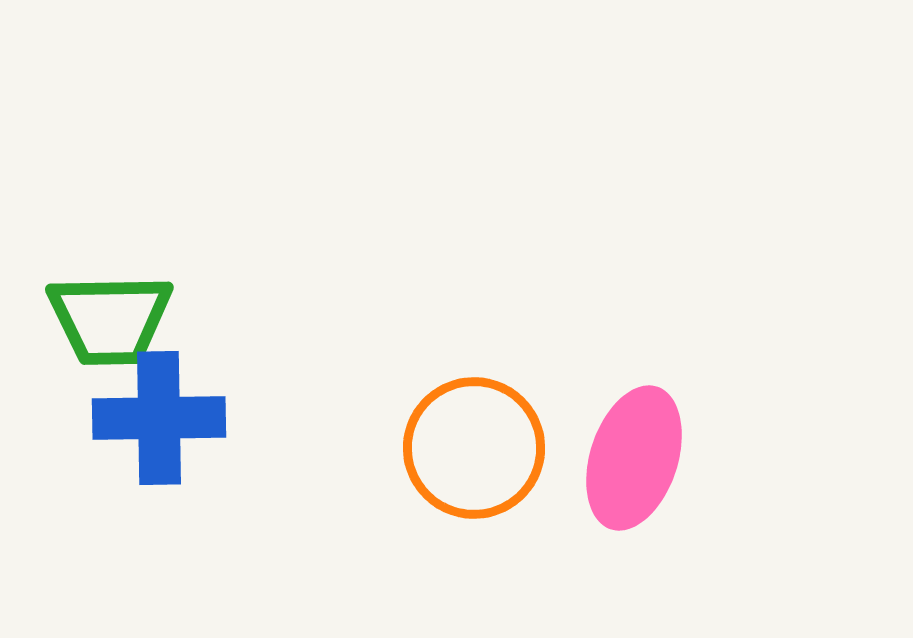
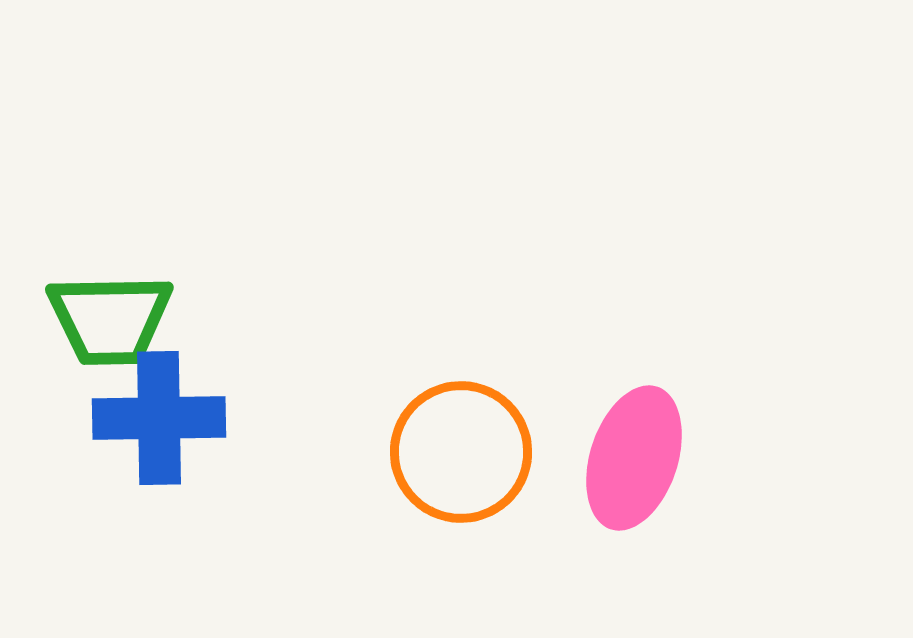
orange circle: moved 13 px left, 4 px down
